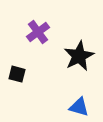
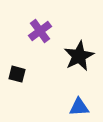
purple cross: moved 2 px right, 1 px up
blue triangle: rotated 20 degrees counterclockwise
